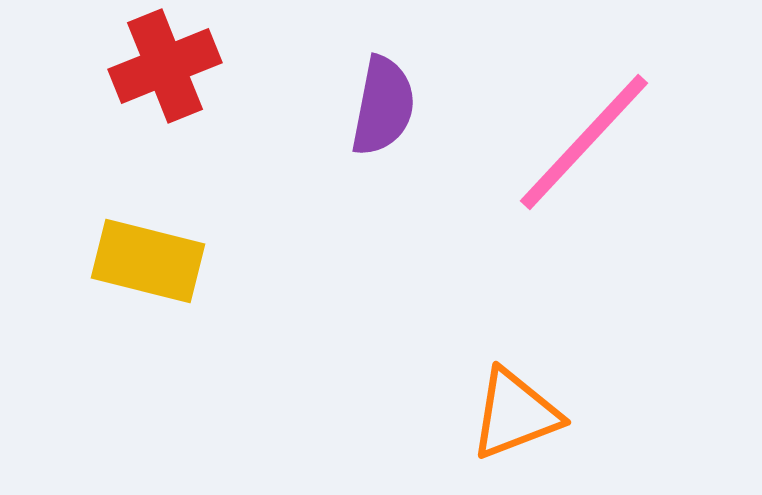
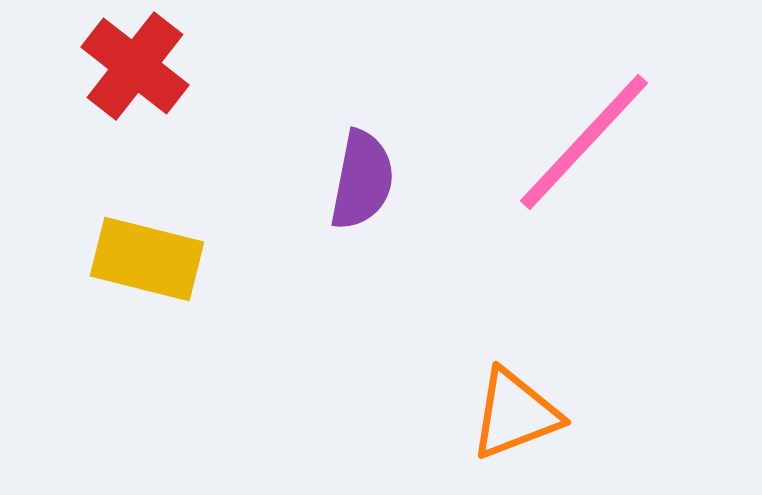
red cross: moved 30 px left; rotated 30 degrees counterclockwise
purple semicircle: moved 21 px left, 74 px down
yellow rectangle: moved 1 px left, 2 px up
